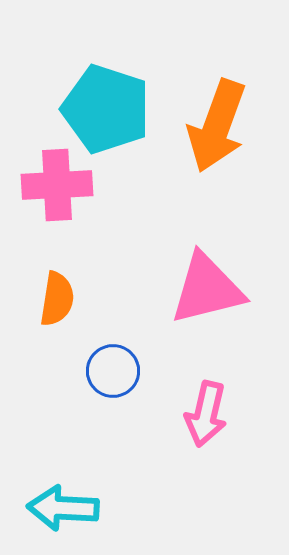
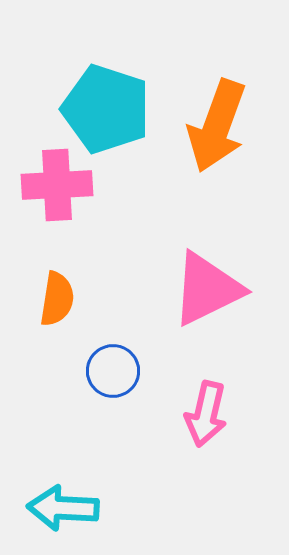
pink triangle: rotated 12 degrees counterclockwise
